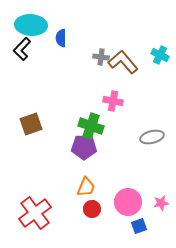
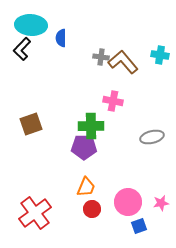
cyan cross: rotated 18 degrees counterclockwise
green cross: rotated 20 degrees counterclockwise
